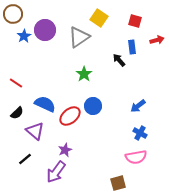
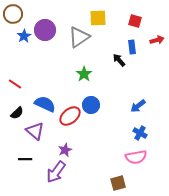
yellow square: moved 1 px left; rotated 36 degrees counterclockwise
red line: moved 1 px left, 1 px down
blue circle: moved 2 px left, 1 px up
black line: rotated 40 degrees clockwise
